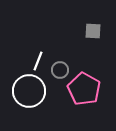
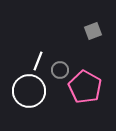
gray square: rotated 24 degrees counterclockwise
pink pentagon: moved 1 px right, 2 px up
